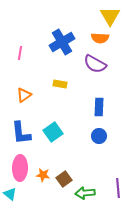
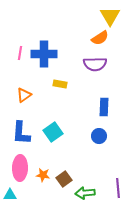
orange semicircle: rotated 36 degrees counterclockwise
blue cross: moved 18 px left, 12 px down; rotated 30 degrees clockwise
purple semicircle: rotated 30 degrees counterclockwise
blue rectangle: moved 5 px right
blue L-shape: rotated 10 degrees clockwise
cyan triangle: moved 1 px down; rotated 40 degrees counterclockwise
